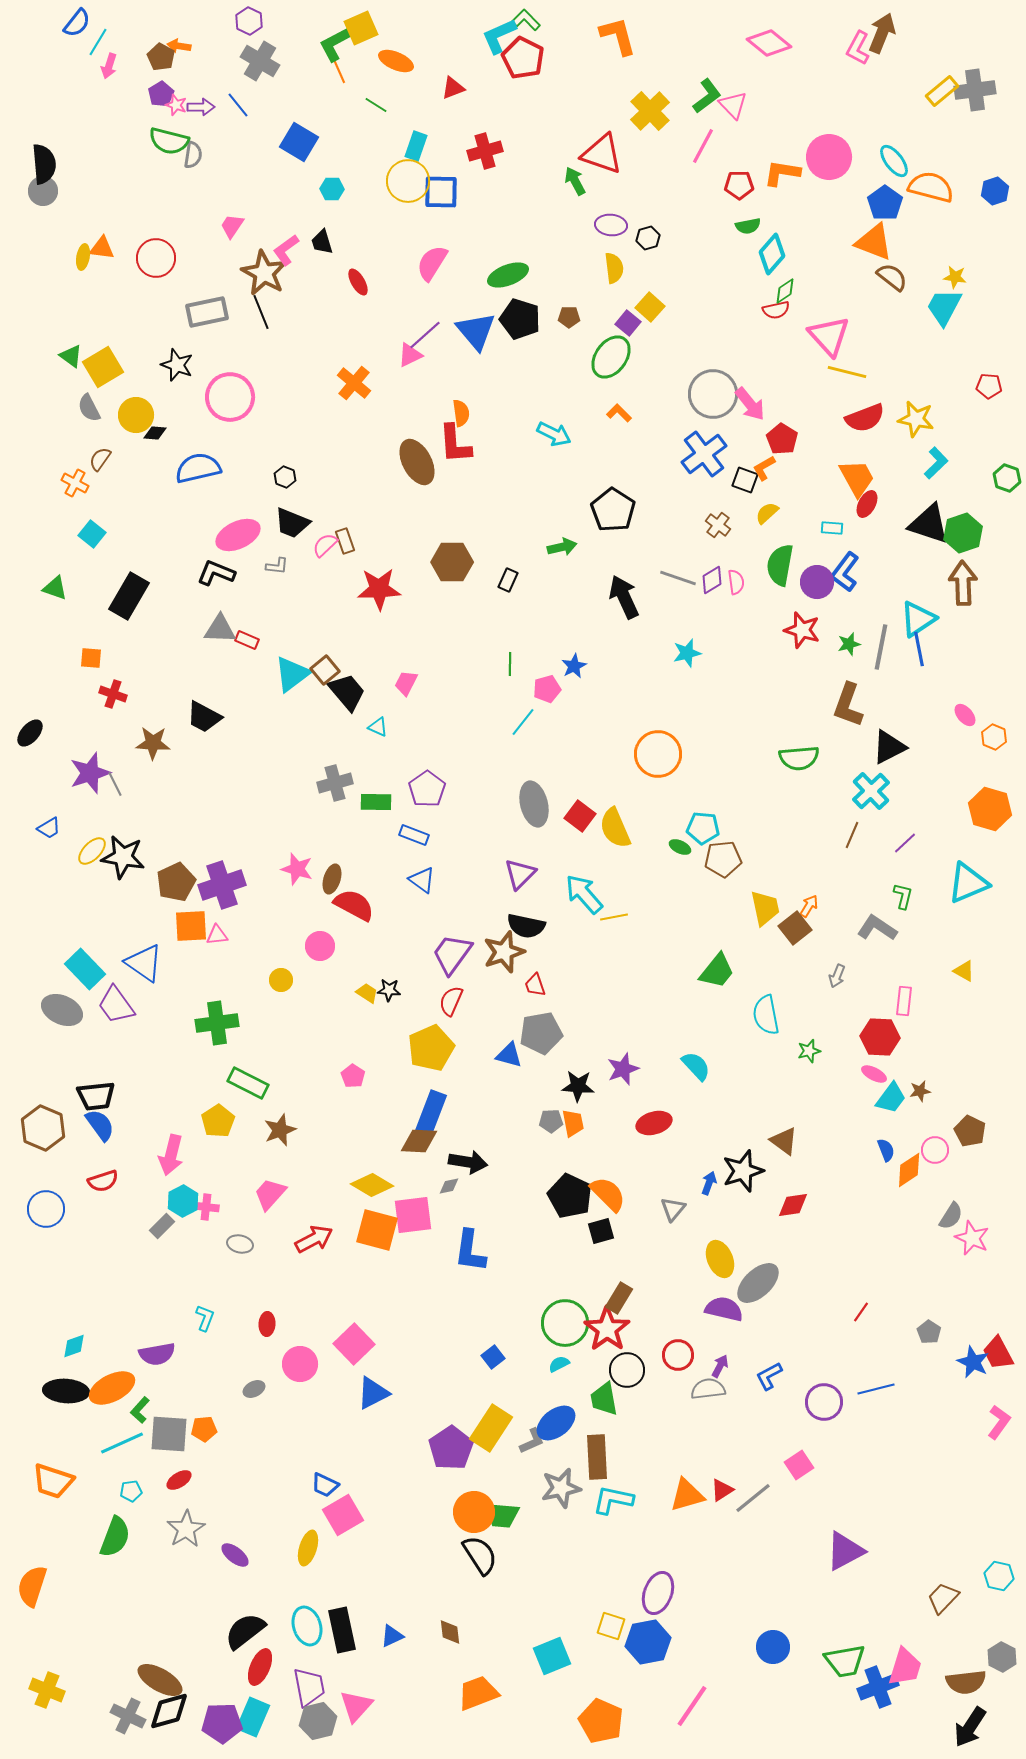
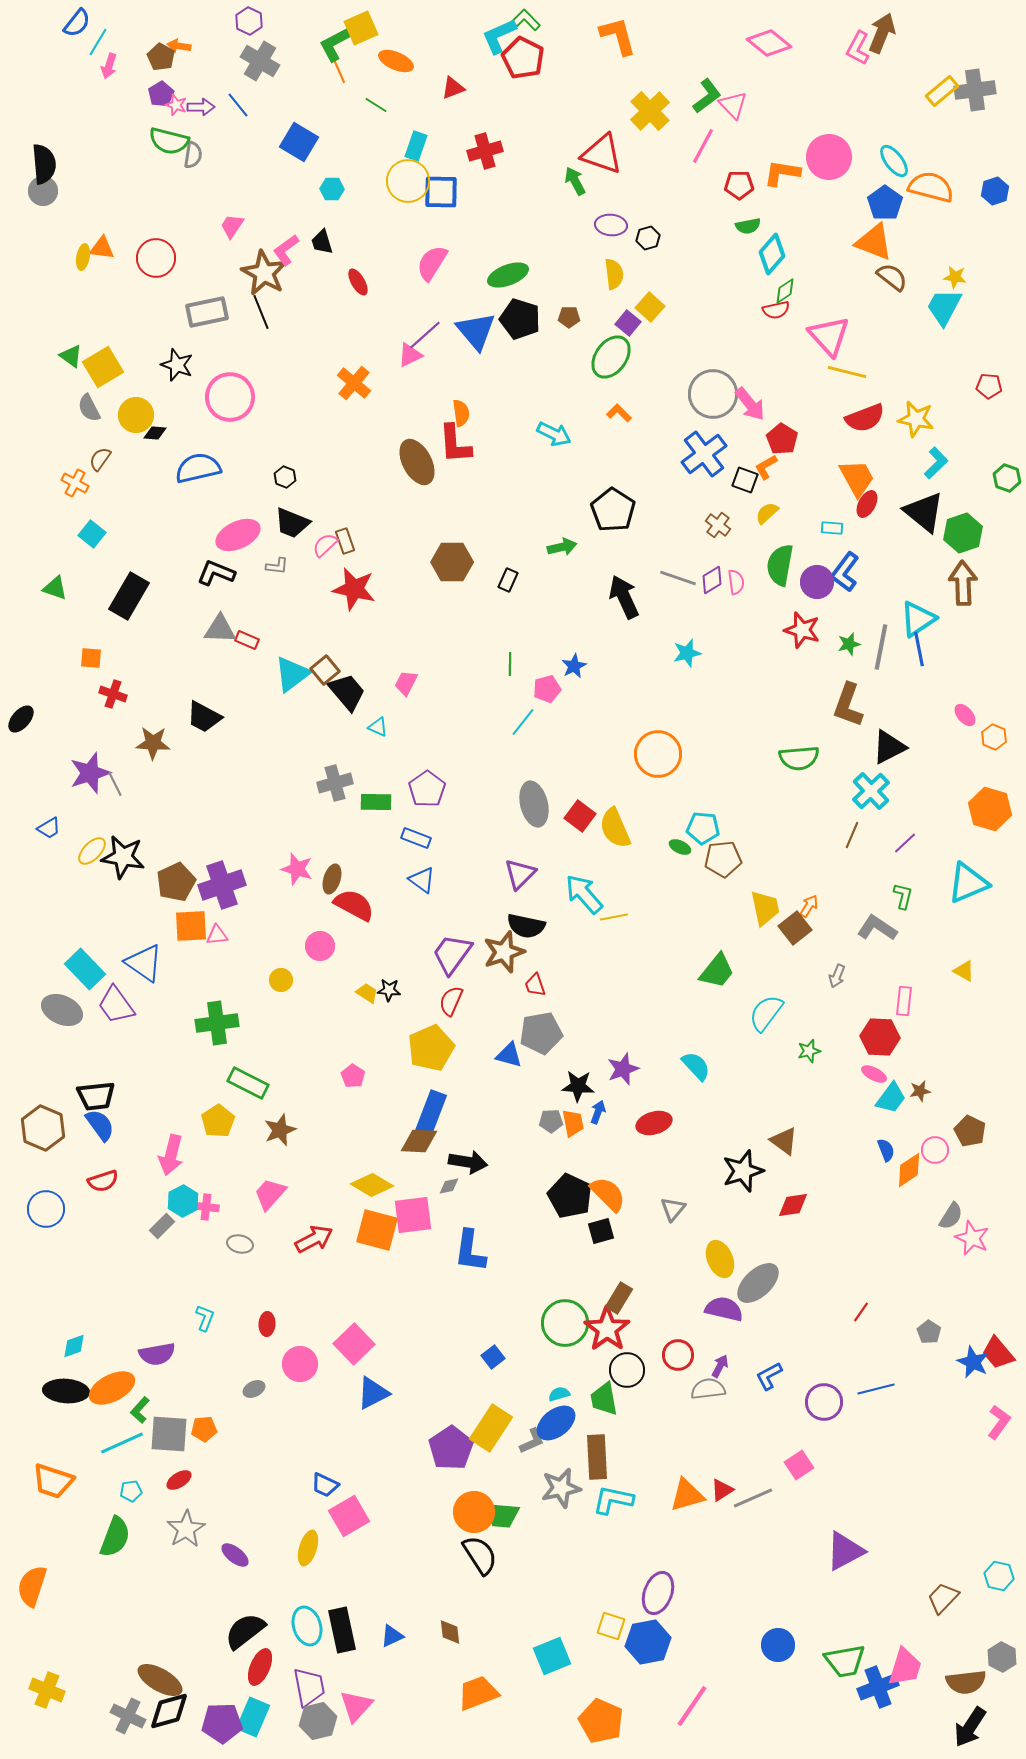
yellow semicircle at (614, 268): moved 6 px down
orange L-shape at (764, 468): moved 2 px right, 1 px up
black triangle at (929, 524): moved 5 px left, 12 px up; rotated 21 degrees clockwise
red star at (379, 589): moved 25 px left; rotated 15 degrees clockwise
black ellipse at (30, 733): moved 9 px left, 14 px up
blue rectangle at (414, 835): moved 2 px right, 3 px down
cyan semicircle at (766, 1015): moved 2 px up; rotated 48 degrees clockwise
blue arrow at (709, 1183): moved 111 px left, 71 px up
red trapezoid at (998, 1353): rotated 12 degrees counterclockwise
cyan semicircle at (559, 1364): moved 30 px down; rotated 10 degrees clockwise
gray line at (753, 1498): rotated 15 degrees clockwise
pink square at (343, 1515): moved 6 px right, 1 px down
blue circle at (773, 1647): moved 5 px right, 2 px up
